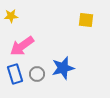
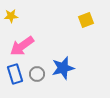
yellow square: rotated 28 degrees counterclockwise
